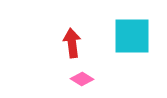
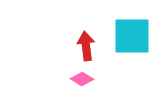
red arrow: moved 14 px right, 3 px down
